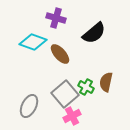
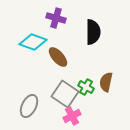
black semicircle: moved 1 px left, 1 px up; rotated 50 degrees counterclockwise
brown ellipse: moved 2 px left, 3 px down
gray square: rotated 16 degrees counterclockwise
